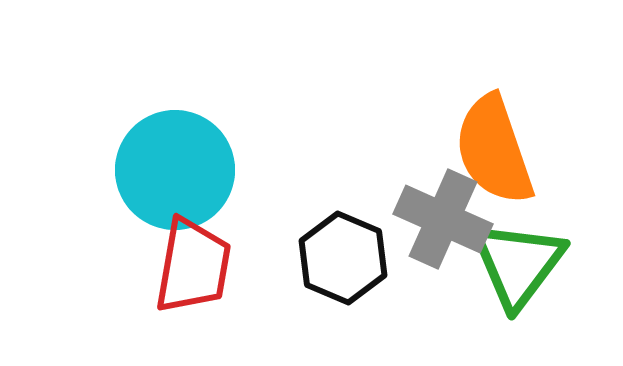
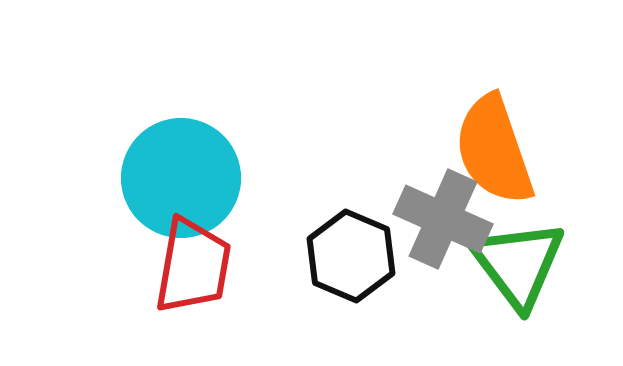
cyan circle: moved 6 px right, 8 px down
black hexagon: moved 8 px right, 2 px up
green triangle: rotated 14 degrees counterclockwise
